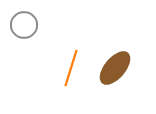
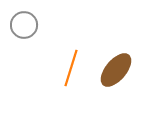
brown ellipse: moved 1 px right, 2 px down
